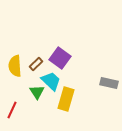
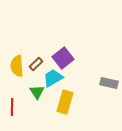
purple square: moved 3 px right; rotated 15 degrees clockwise
yellow semicircle: moved 2 px right
cyan trapezoid: moved 2 px right, 3 px up; rotated 75 degrees counterclockwise
yellow rectangle: moved 1 px left, 3 px down
red line: moved 3 px up; rotated 24 degrees counterclockwise
